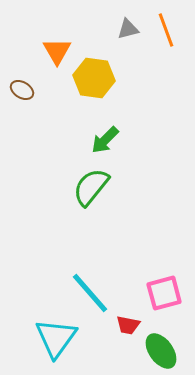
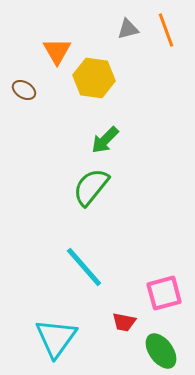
brown ellipse: moved 2 px right
cyan line: moved 6 px left, 26 px up
red trapezoid: moved 4 px left, 3 px up
